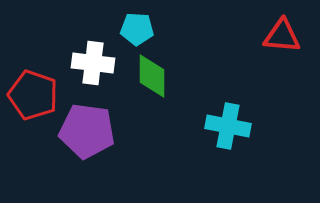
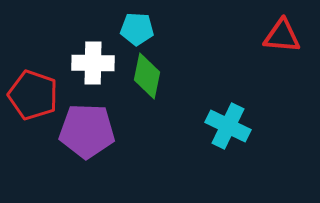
white cross: rotated 6 degrees counterclockwise
green diamond: moved 5 px left; rotated 12 degrees clockwise
cyan cross: rotated 15 degrees clockwise
purple pentagon: rotated 6 degrees counterclockwise
